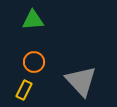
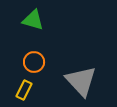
green triangle: rotated 20 degrees clockwise
